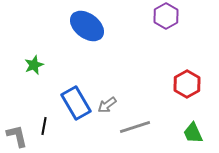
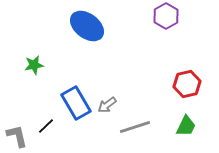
green star: rotated 12 degrees clockwise
red hexagon: rotated 16 degrees clockwise
black line: moved 2 px right; rotated 36 degrees clockwise
green trapezoid: moved 7 px left, 7 px up; rotated 130 degrees counterclockwise
